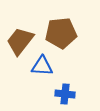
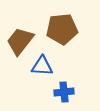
brown pentagon: moved 1 px right, 4 px up
blue cross: moved 1 px left, 2 px up; rotated 12 degrees counterclockwise
